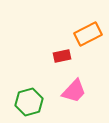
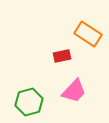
orange rectangle: rotated 60 degrees clockwise
